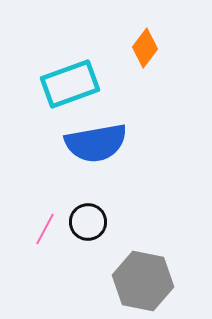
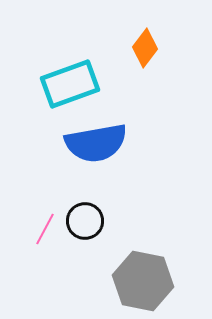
black circle: moved 3 px left, 1 px up
